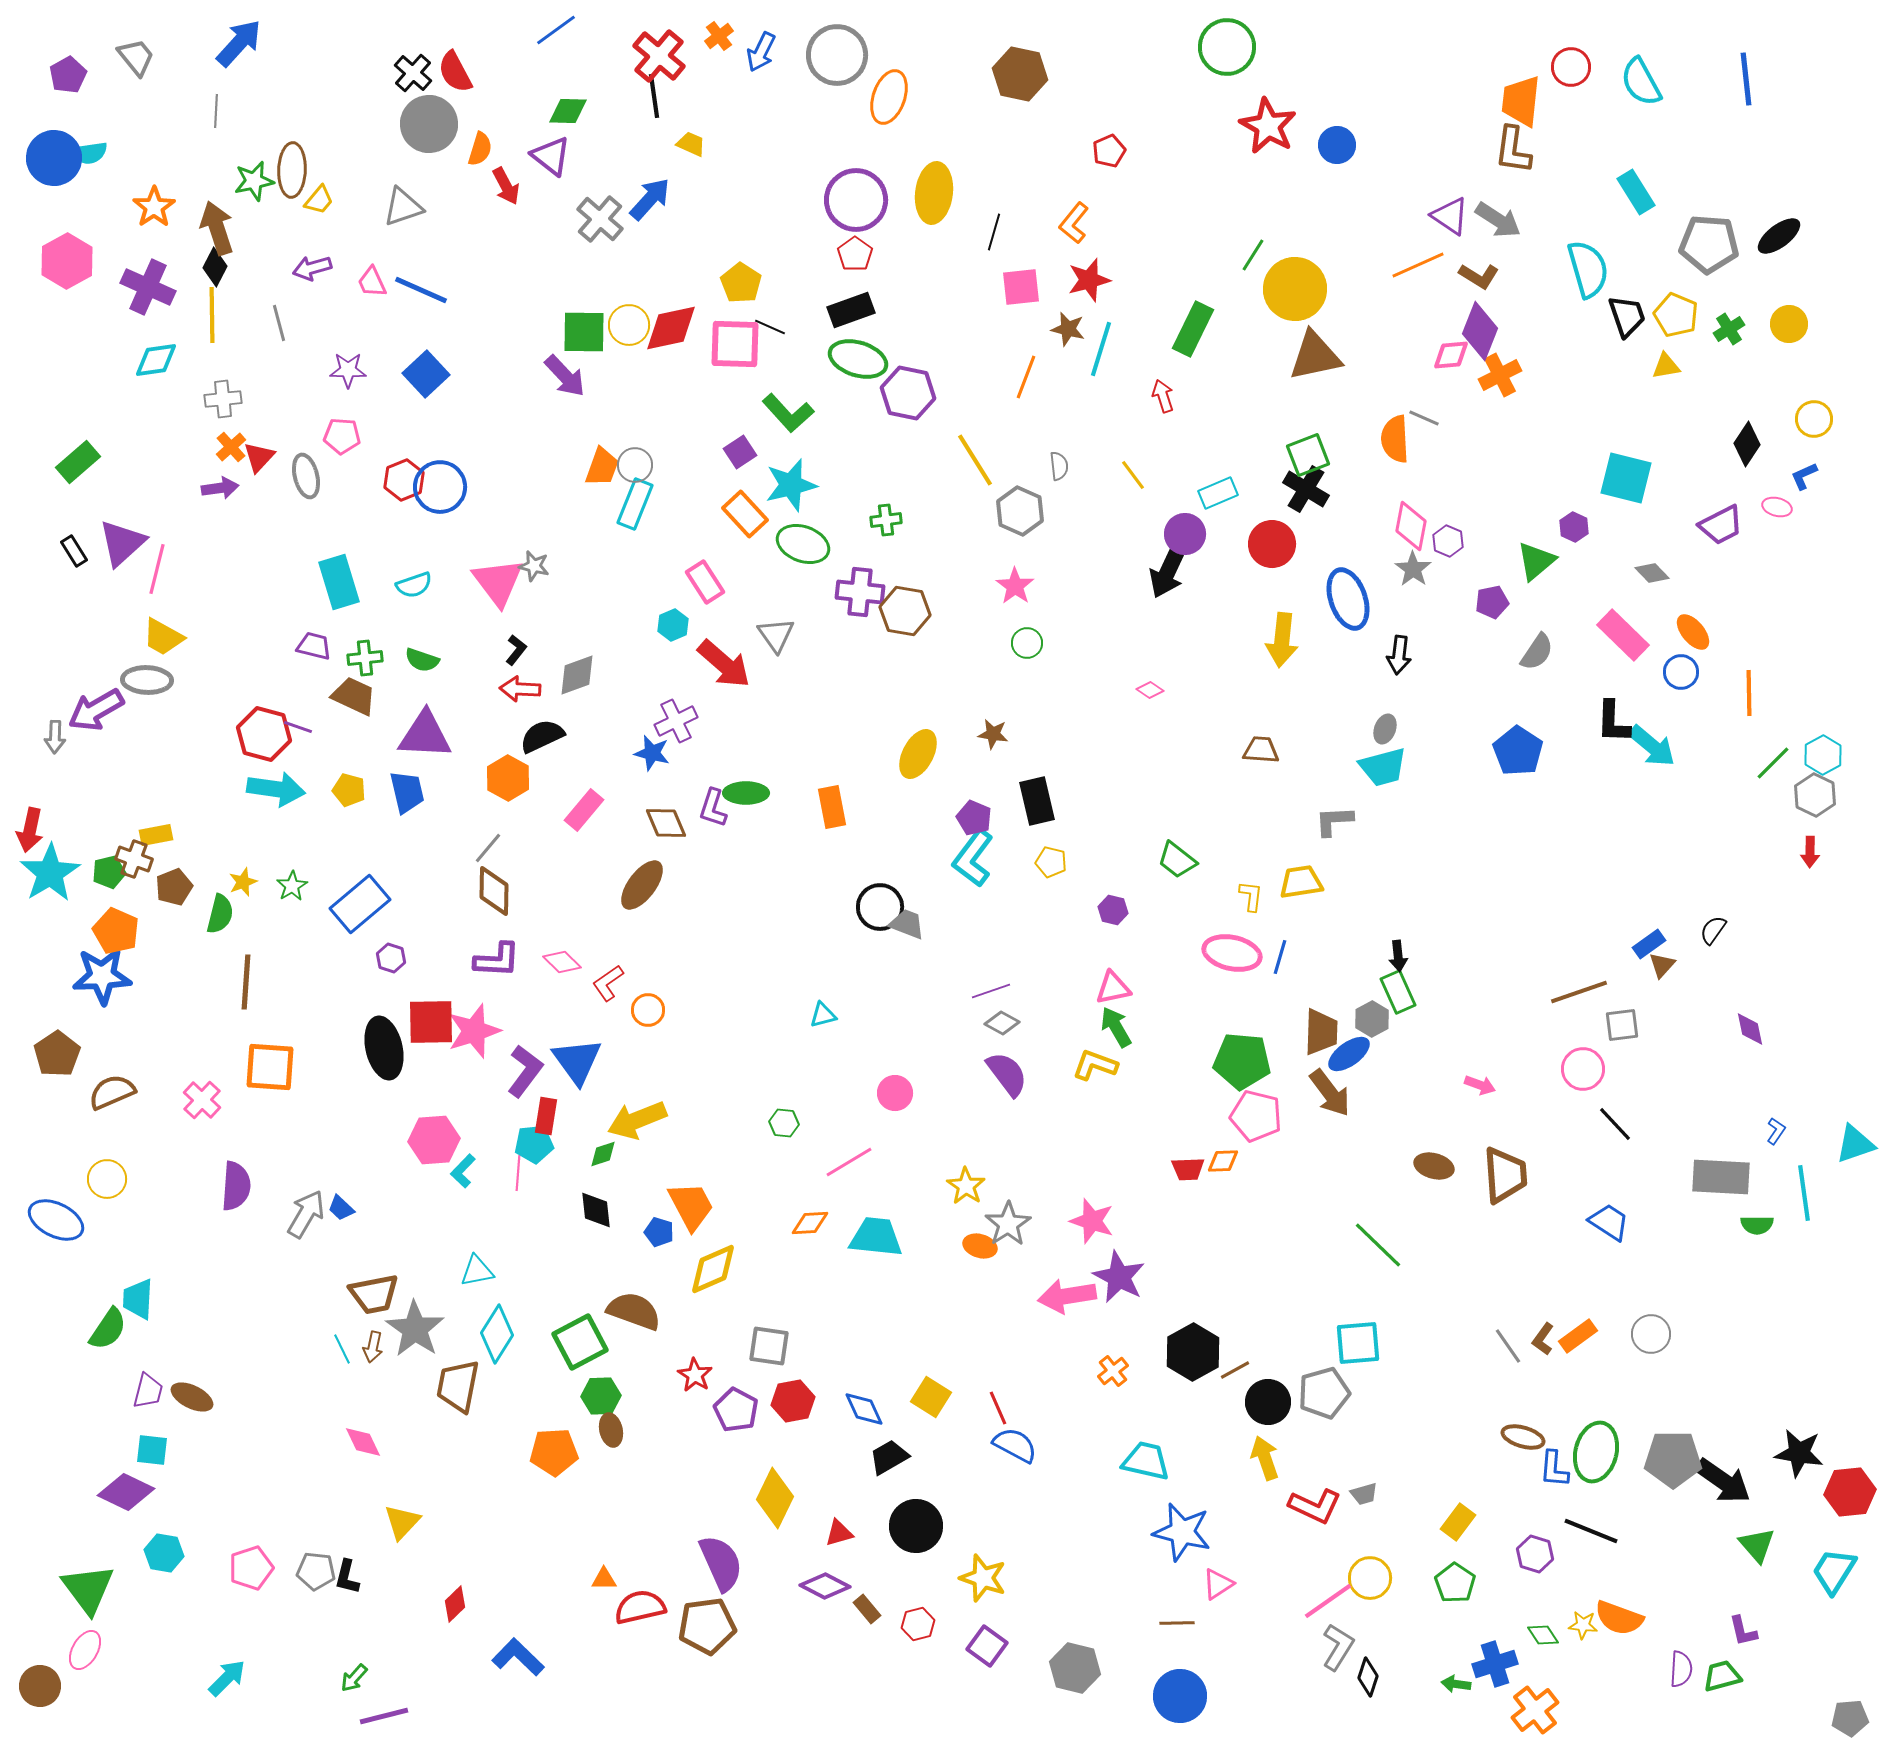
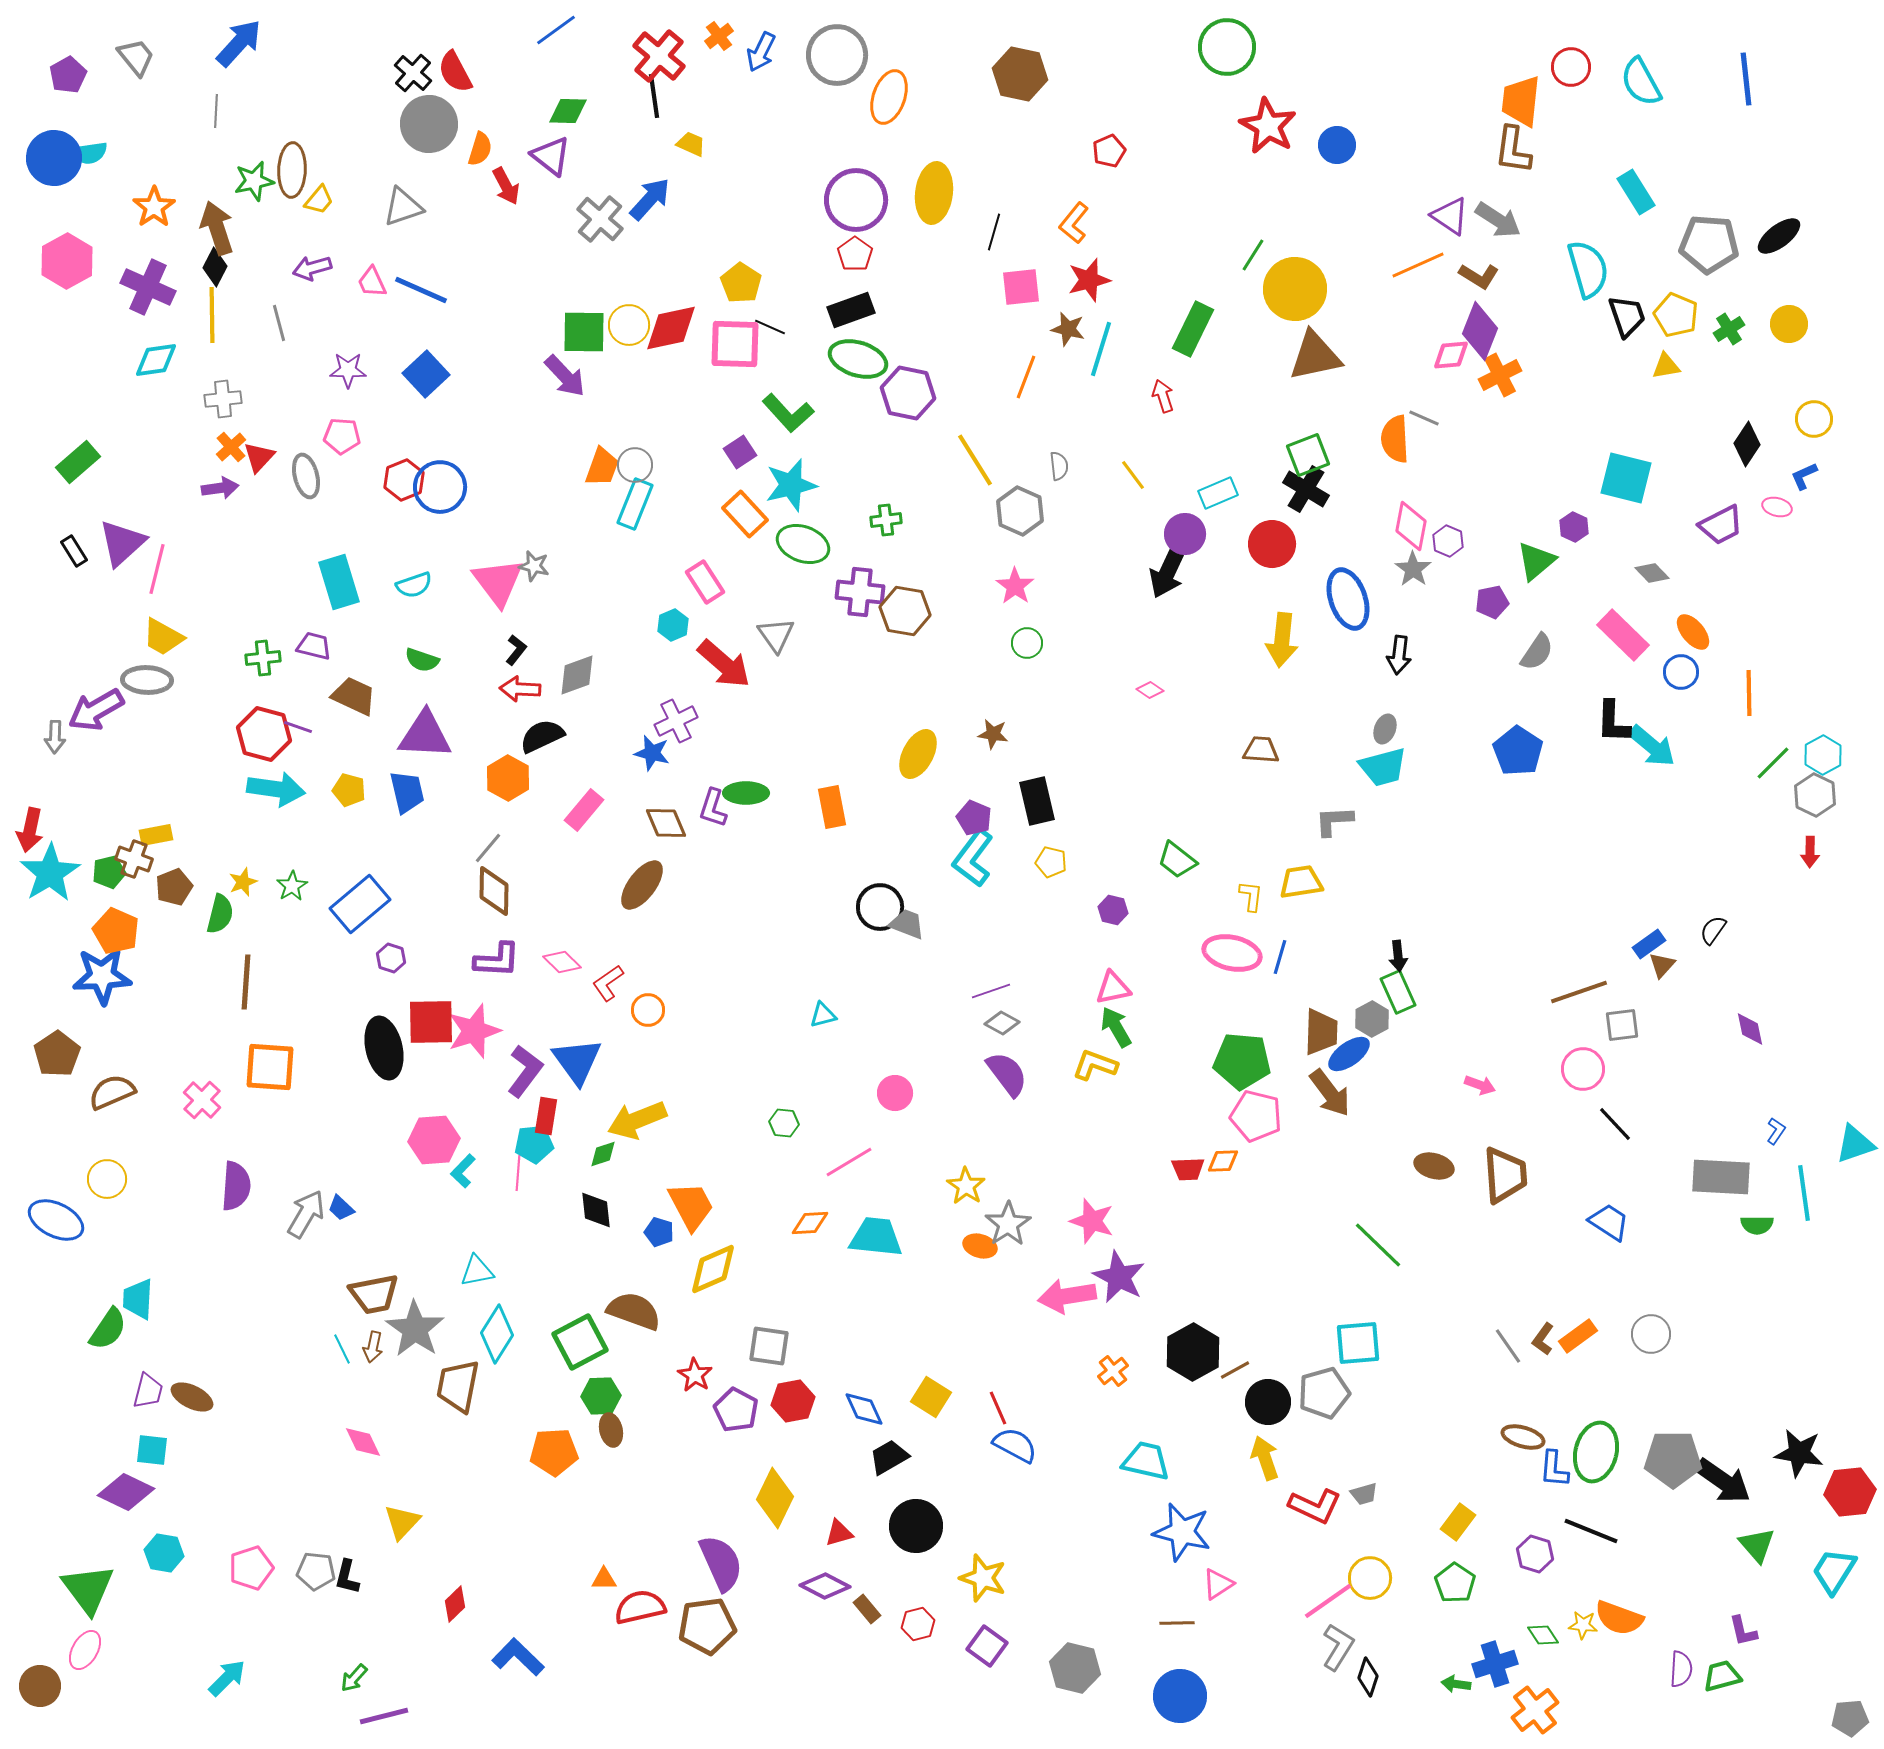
green cross at (365, 658): moved 102 px left
